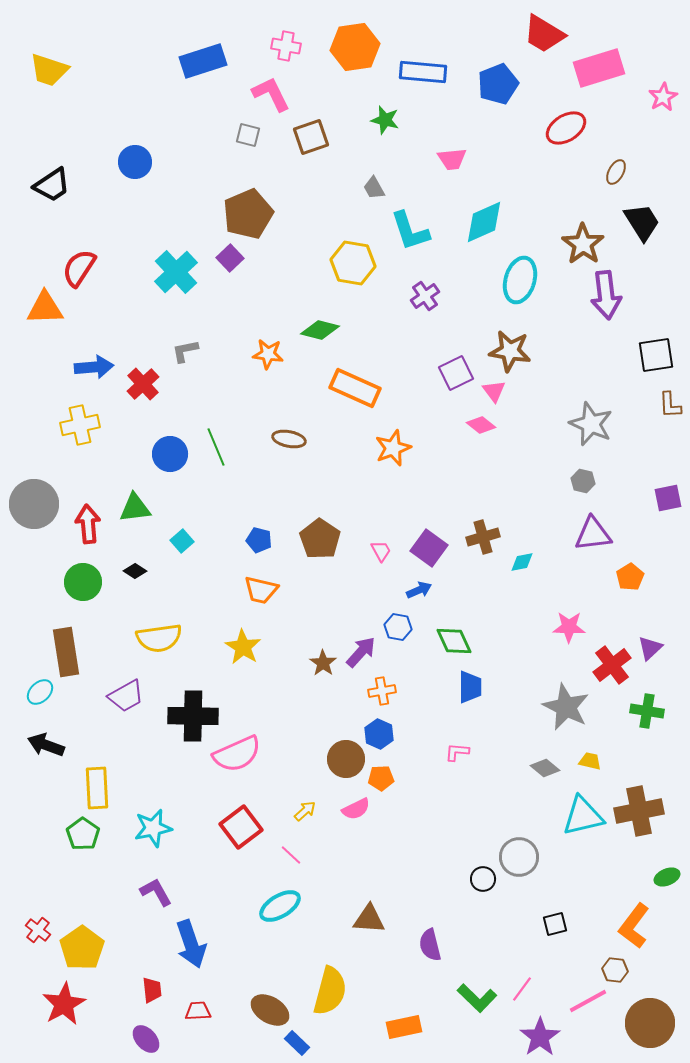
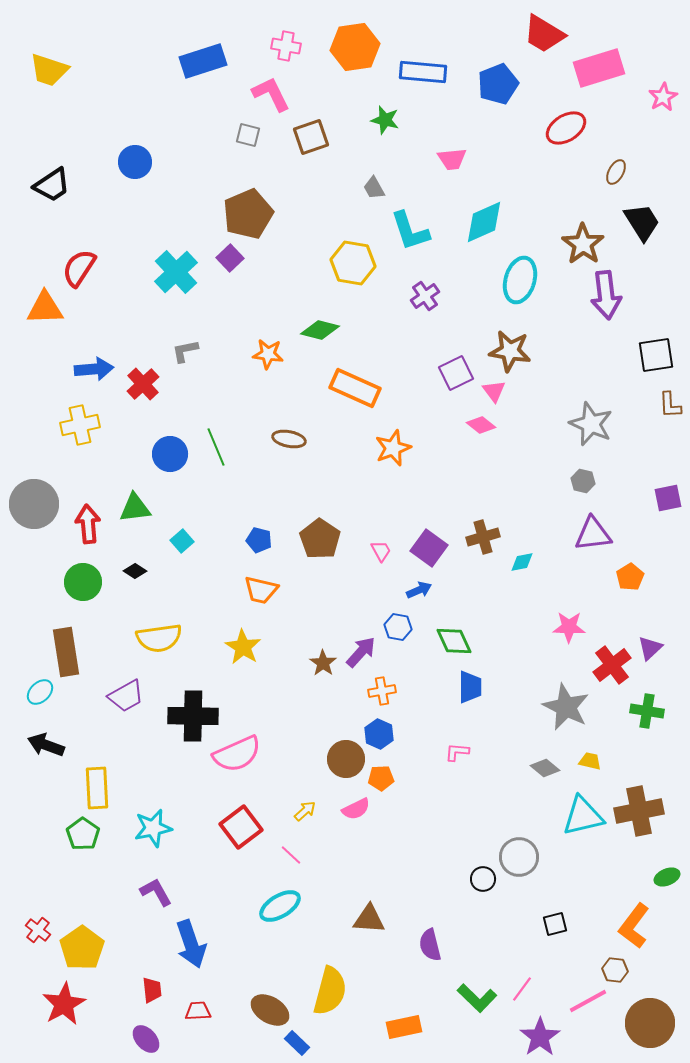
blue arrow at (94, 367): moved 2 px down
